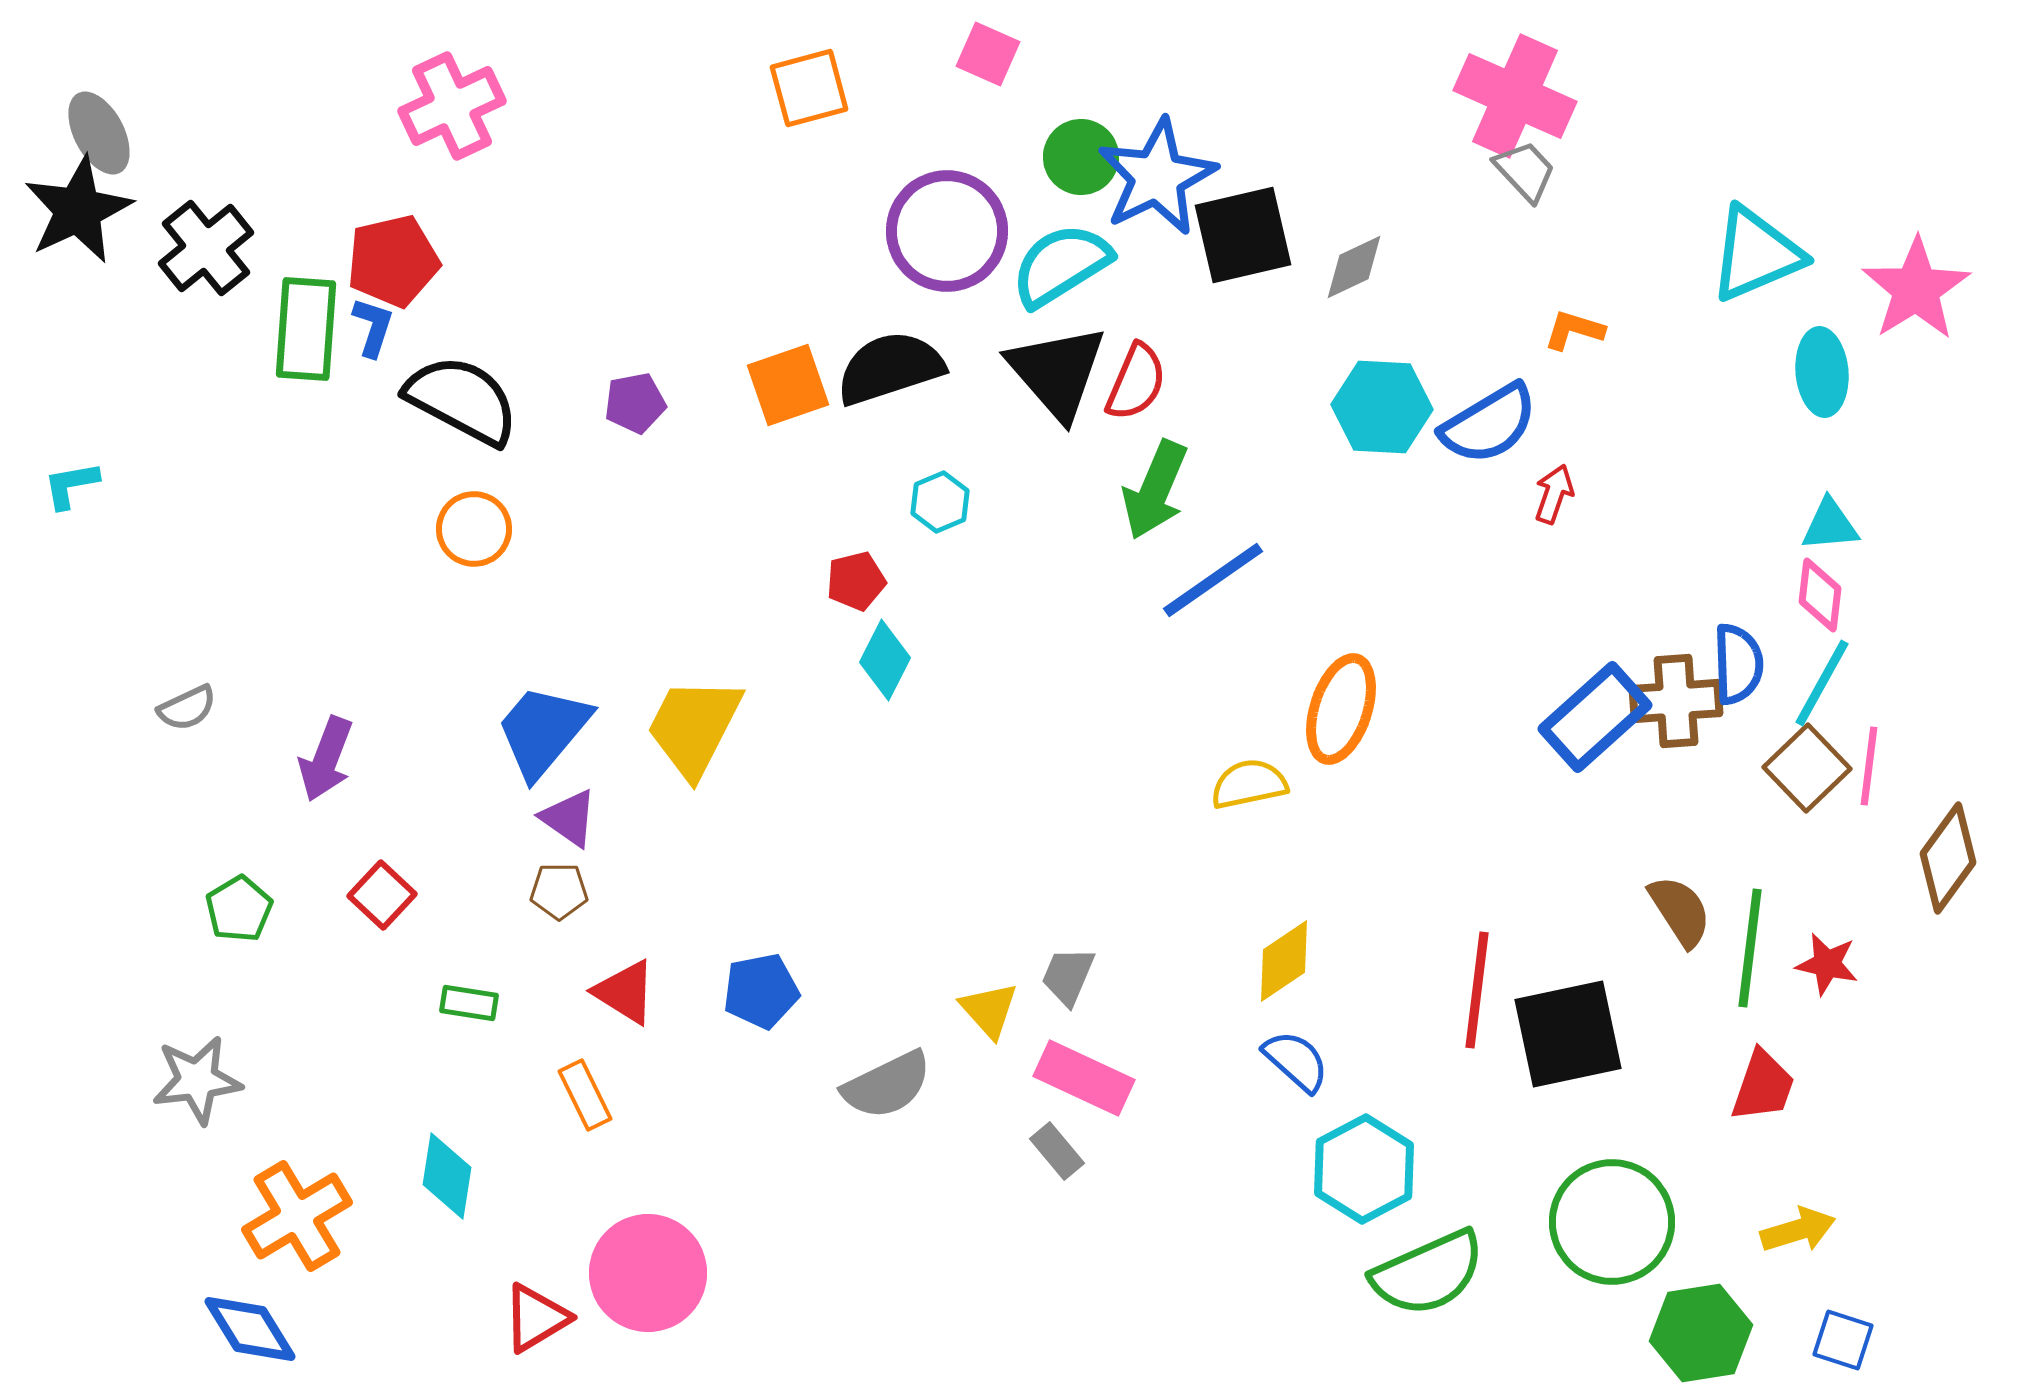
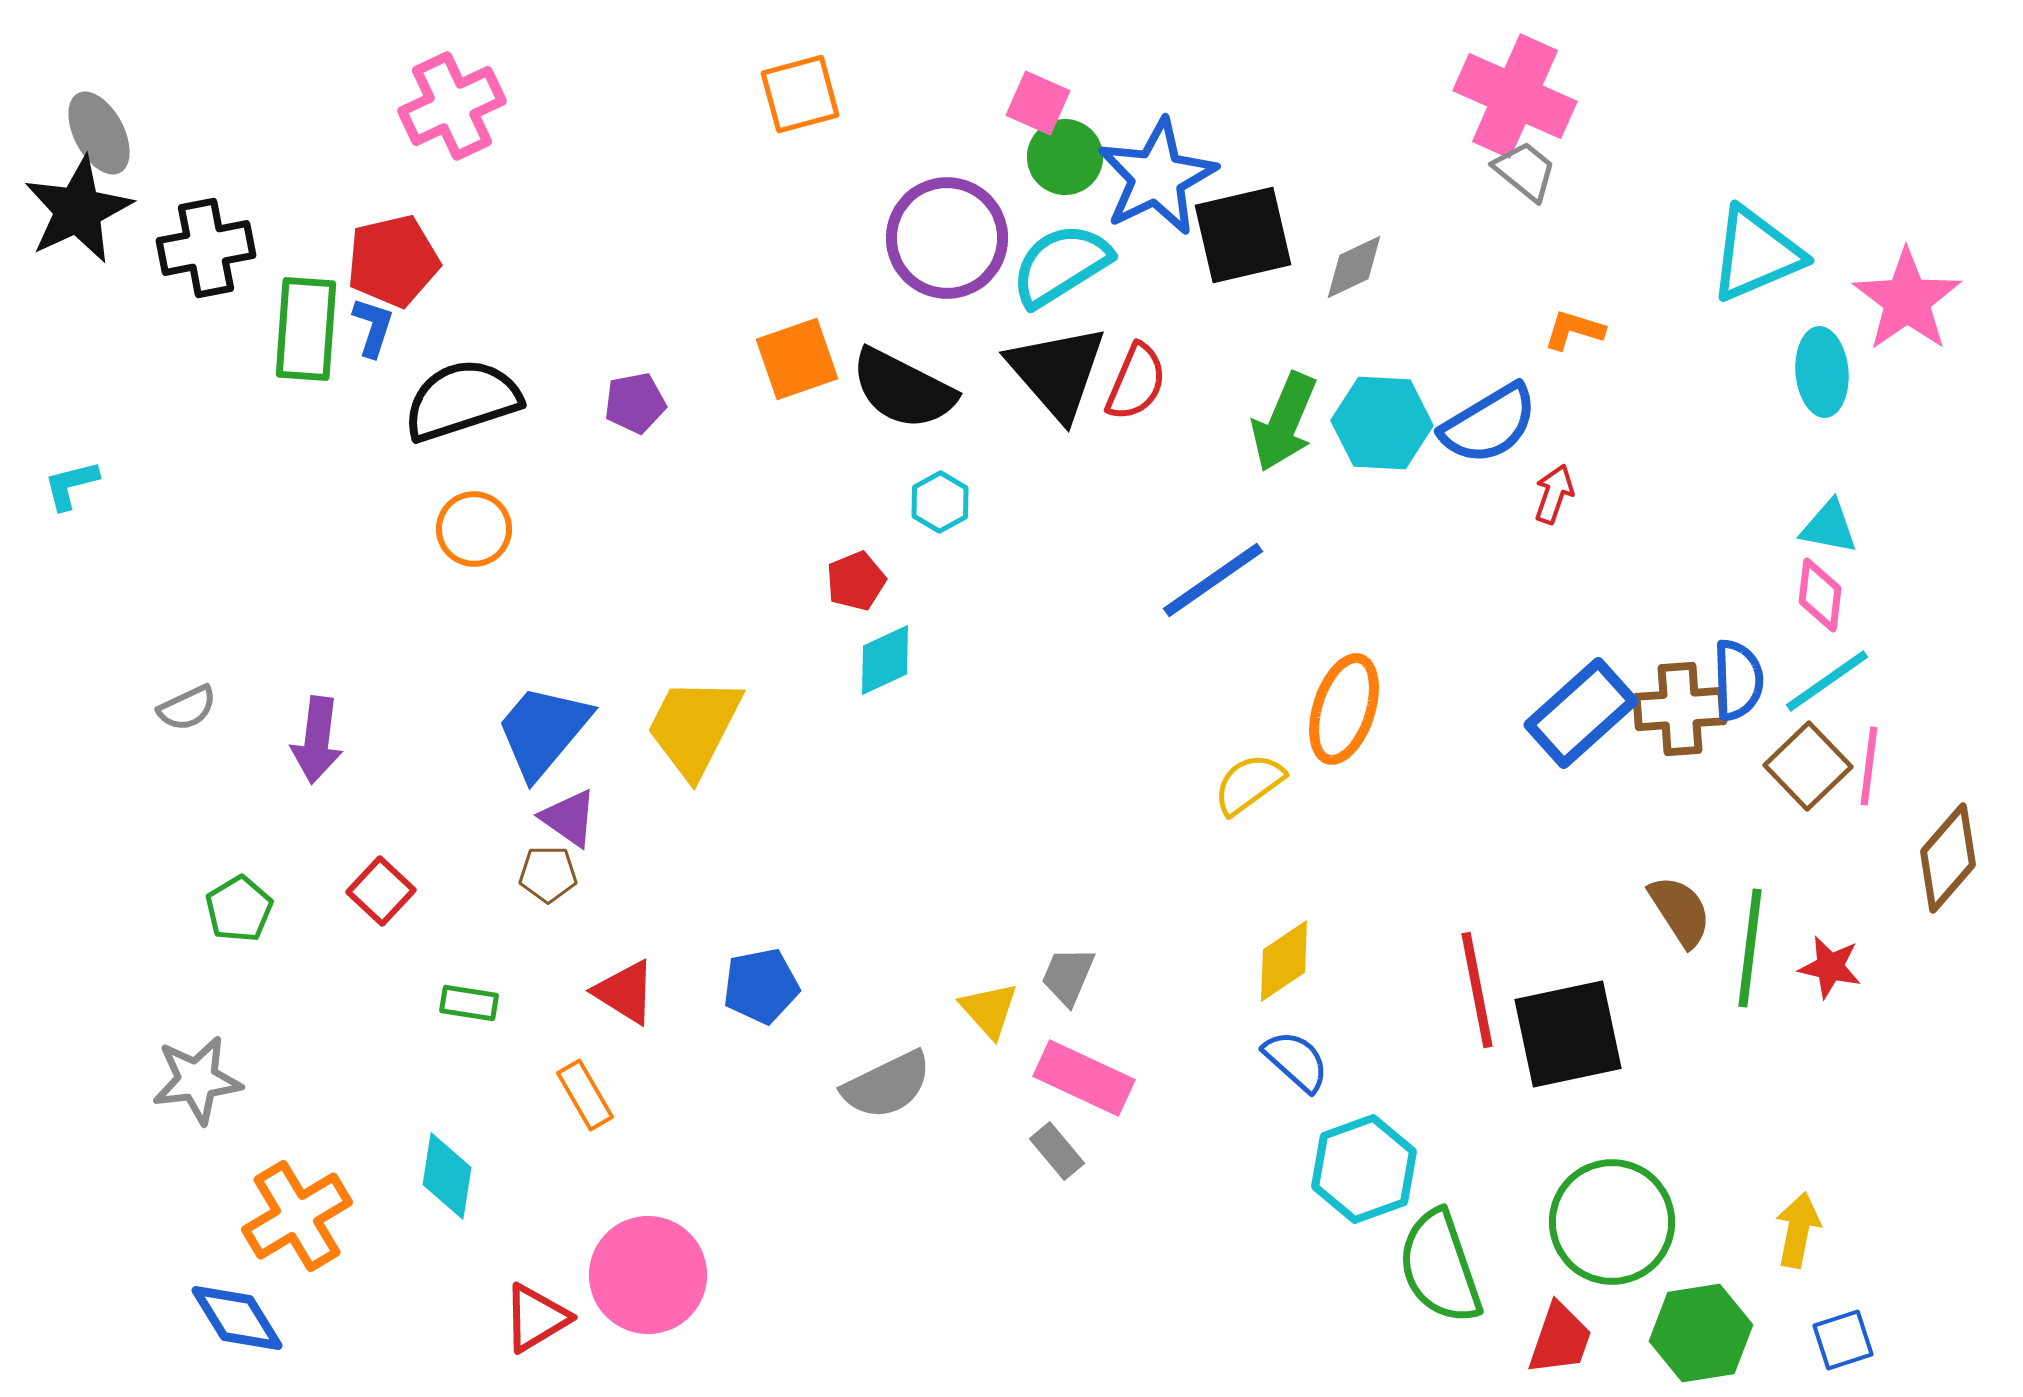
pink square at (988, 54): moved 50 px right, 49 px down
orange square at (809, 88): moved 9 px left, 6 px down
green circle at (1081, 157): moved 16 px left
gray trapezoid at (1525, 171): rotated 8 degrees counterclockwise
purple circle at (947, 231): moved 7 px down
black cross at (206, 248): rotated 28 degrees clockwise
pink star at (1916, 289): moved 9 px left, 11 px down; rotated 3 degrees counterclockwise
black semicircle at (890, 368): moved 13 px right, 21 px down; rotated 135 degrees counterclockwise
orange square at (788, 385): moved 9 px right, 26 px up
black semicircle at (462, 400): rotated 46 degrees counterclockwise
cyan hexagon at (1382, 407): moved 16 px down
cyan L-shape at (71, 485): rotated 4 degrees counterclockwise
green arrow at (1155, 490): moved 129 px right, 68 px up
cyan hexagon at (940, 502): rotated 6 degrees counterclockwise
cyan triangle at (1830, 525): moved 1 px left, 2 px down; rotated 16 degrees clockwise
red pentagon at (856, 581): rotated 8 degrees counterclockwise
cyan diamond at (885, 660): rotated 38 degrees clockwise
blue semicircle at (1738, 664): moved 16 px down
cyan line at (1822, 683): moved 5 px right, 2 px up; rotated 26 degrees clockwise
brown cross at (1676, 701): moved 4 px right, 8 px down
orange ellipse at (1341, 709): moved 3 px right
blue rectangle at (1595, 717): moved 14 px left, 4 px up
purple arrow at (326, 759): moved 9 px left, 19 px up; rotated 14 degrees counterclockwise
brown square at (1807, 768): moved 1 px right, 2 px up
yellow semicircle at (1249, 784): rotated 24 degrees counterclockwise
brown diamond at (1948, 858): rotated 5 degrees clockwise
brown pentagon at (559, 891): moved 11 px left, 17 px up
red square at (382, 895): moved 1 px left, 4 px up
red star at (1827, 964): moved 3 px right, 3 px down
red line at (1477, 990): rotated 18 degrees counterclockwise
blue pentagon at (761, 991): moved 5 px up
red trapezoid at (1763, 1086): moved 203 px left, 253 px down
orange rectangle at (585, 1095): rotated 4 degrees counterclockwise
cyan hexagon at (1364, 1169): rotated 8 degrees clockwise
yellow arrow at (1798, 1230): rotated 62 degrees counterclockwise
pink circle at (648, 1273): moved 2 px down
green semicircle at (1428, 1273): moved 12 px right, 6 px up; rotated 95 degrees clockwise
blue diamond at (250, 1329): moved 13 px left, 11 px up
blue square at (1843, 1340): rotated 36 degrees counterclockwise
